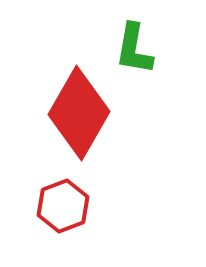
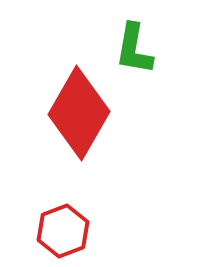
red hexagon: moved 25 px down
